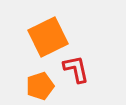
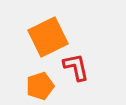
red L-shape: moved 2 px up
